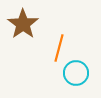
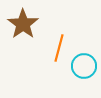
cyan circle: moved 8 px right, 7 px up
